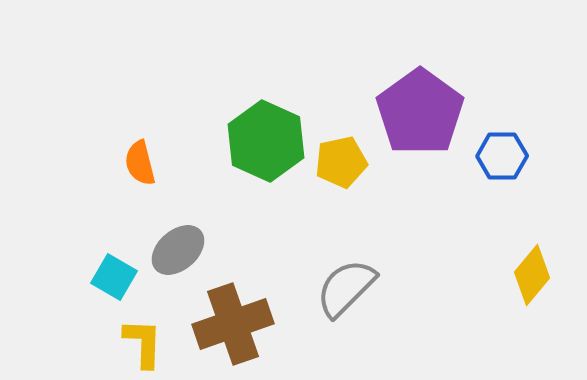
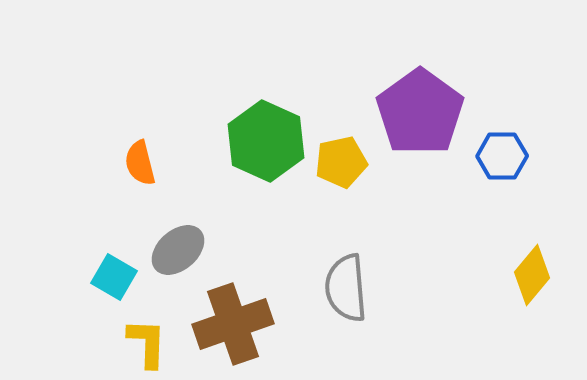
gray semicircle: rotated 50 degrees counterclockwise
yellow L-shape: moved 4 px right
